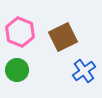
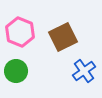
green circle: moved 1 px left, 1 px down
